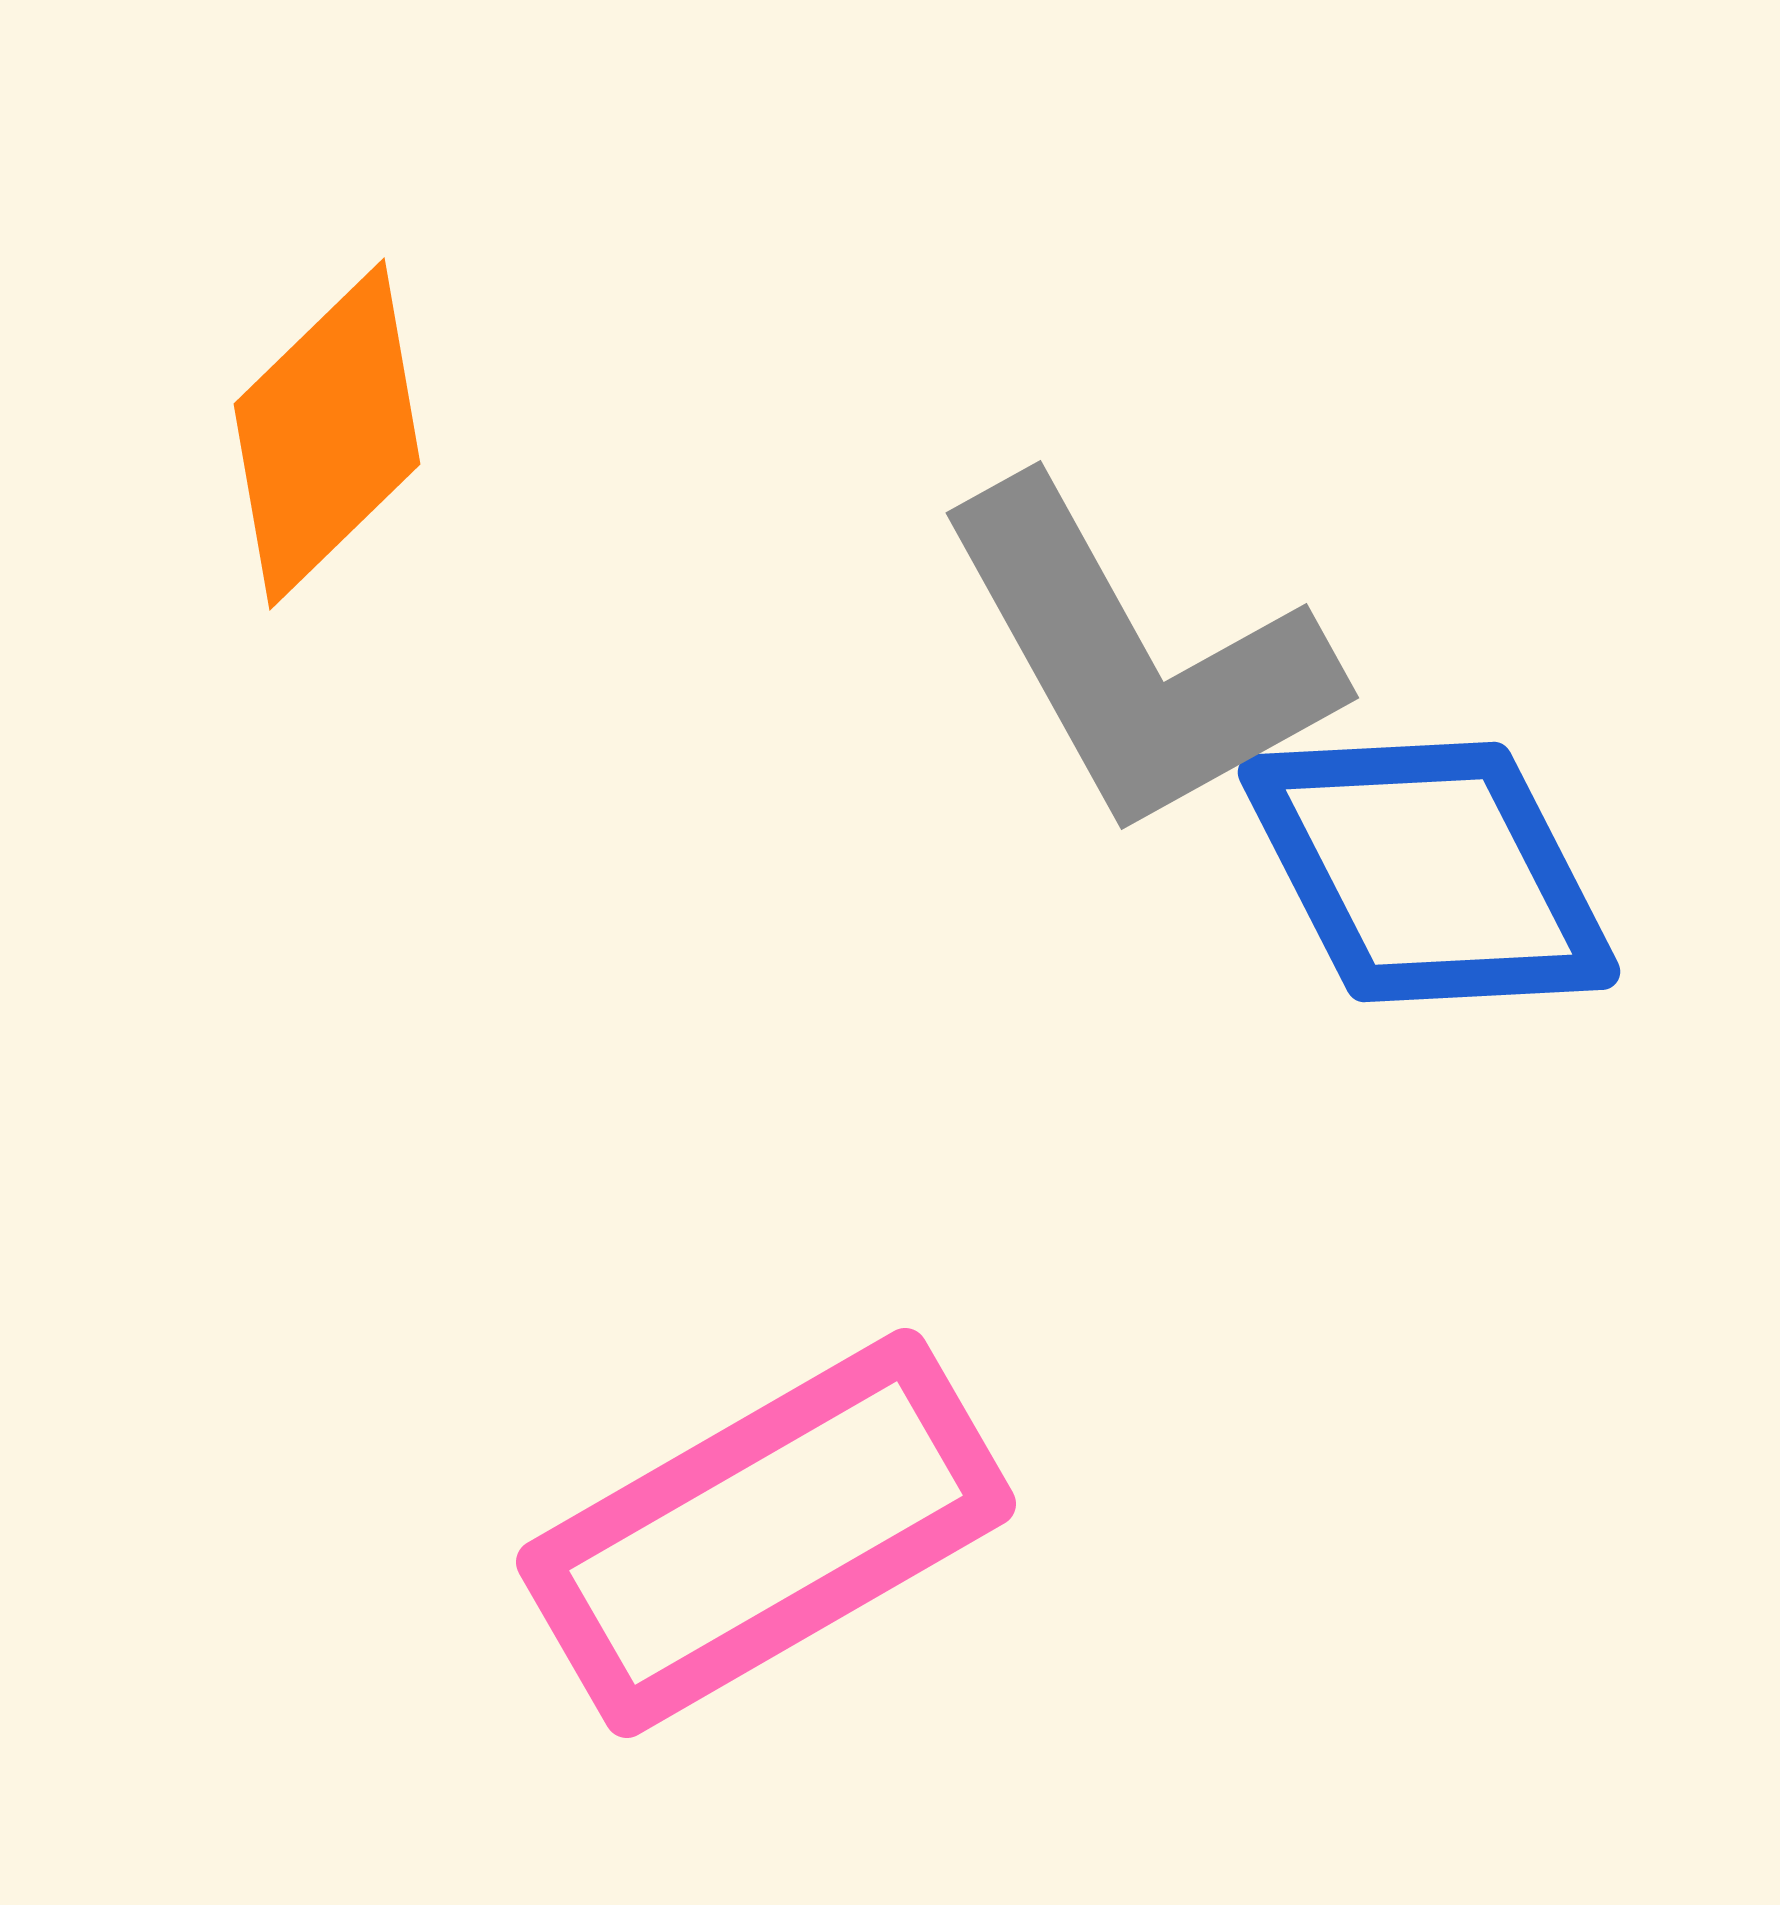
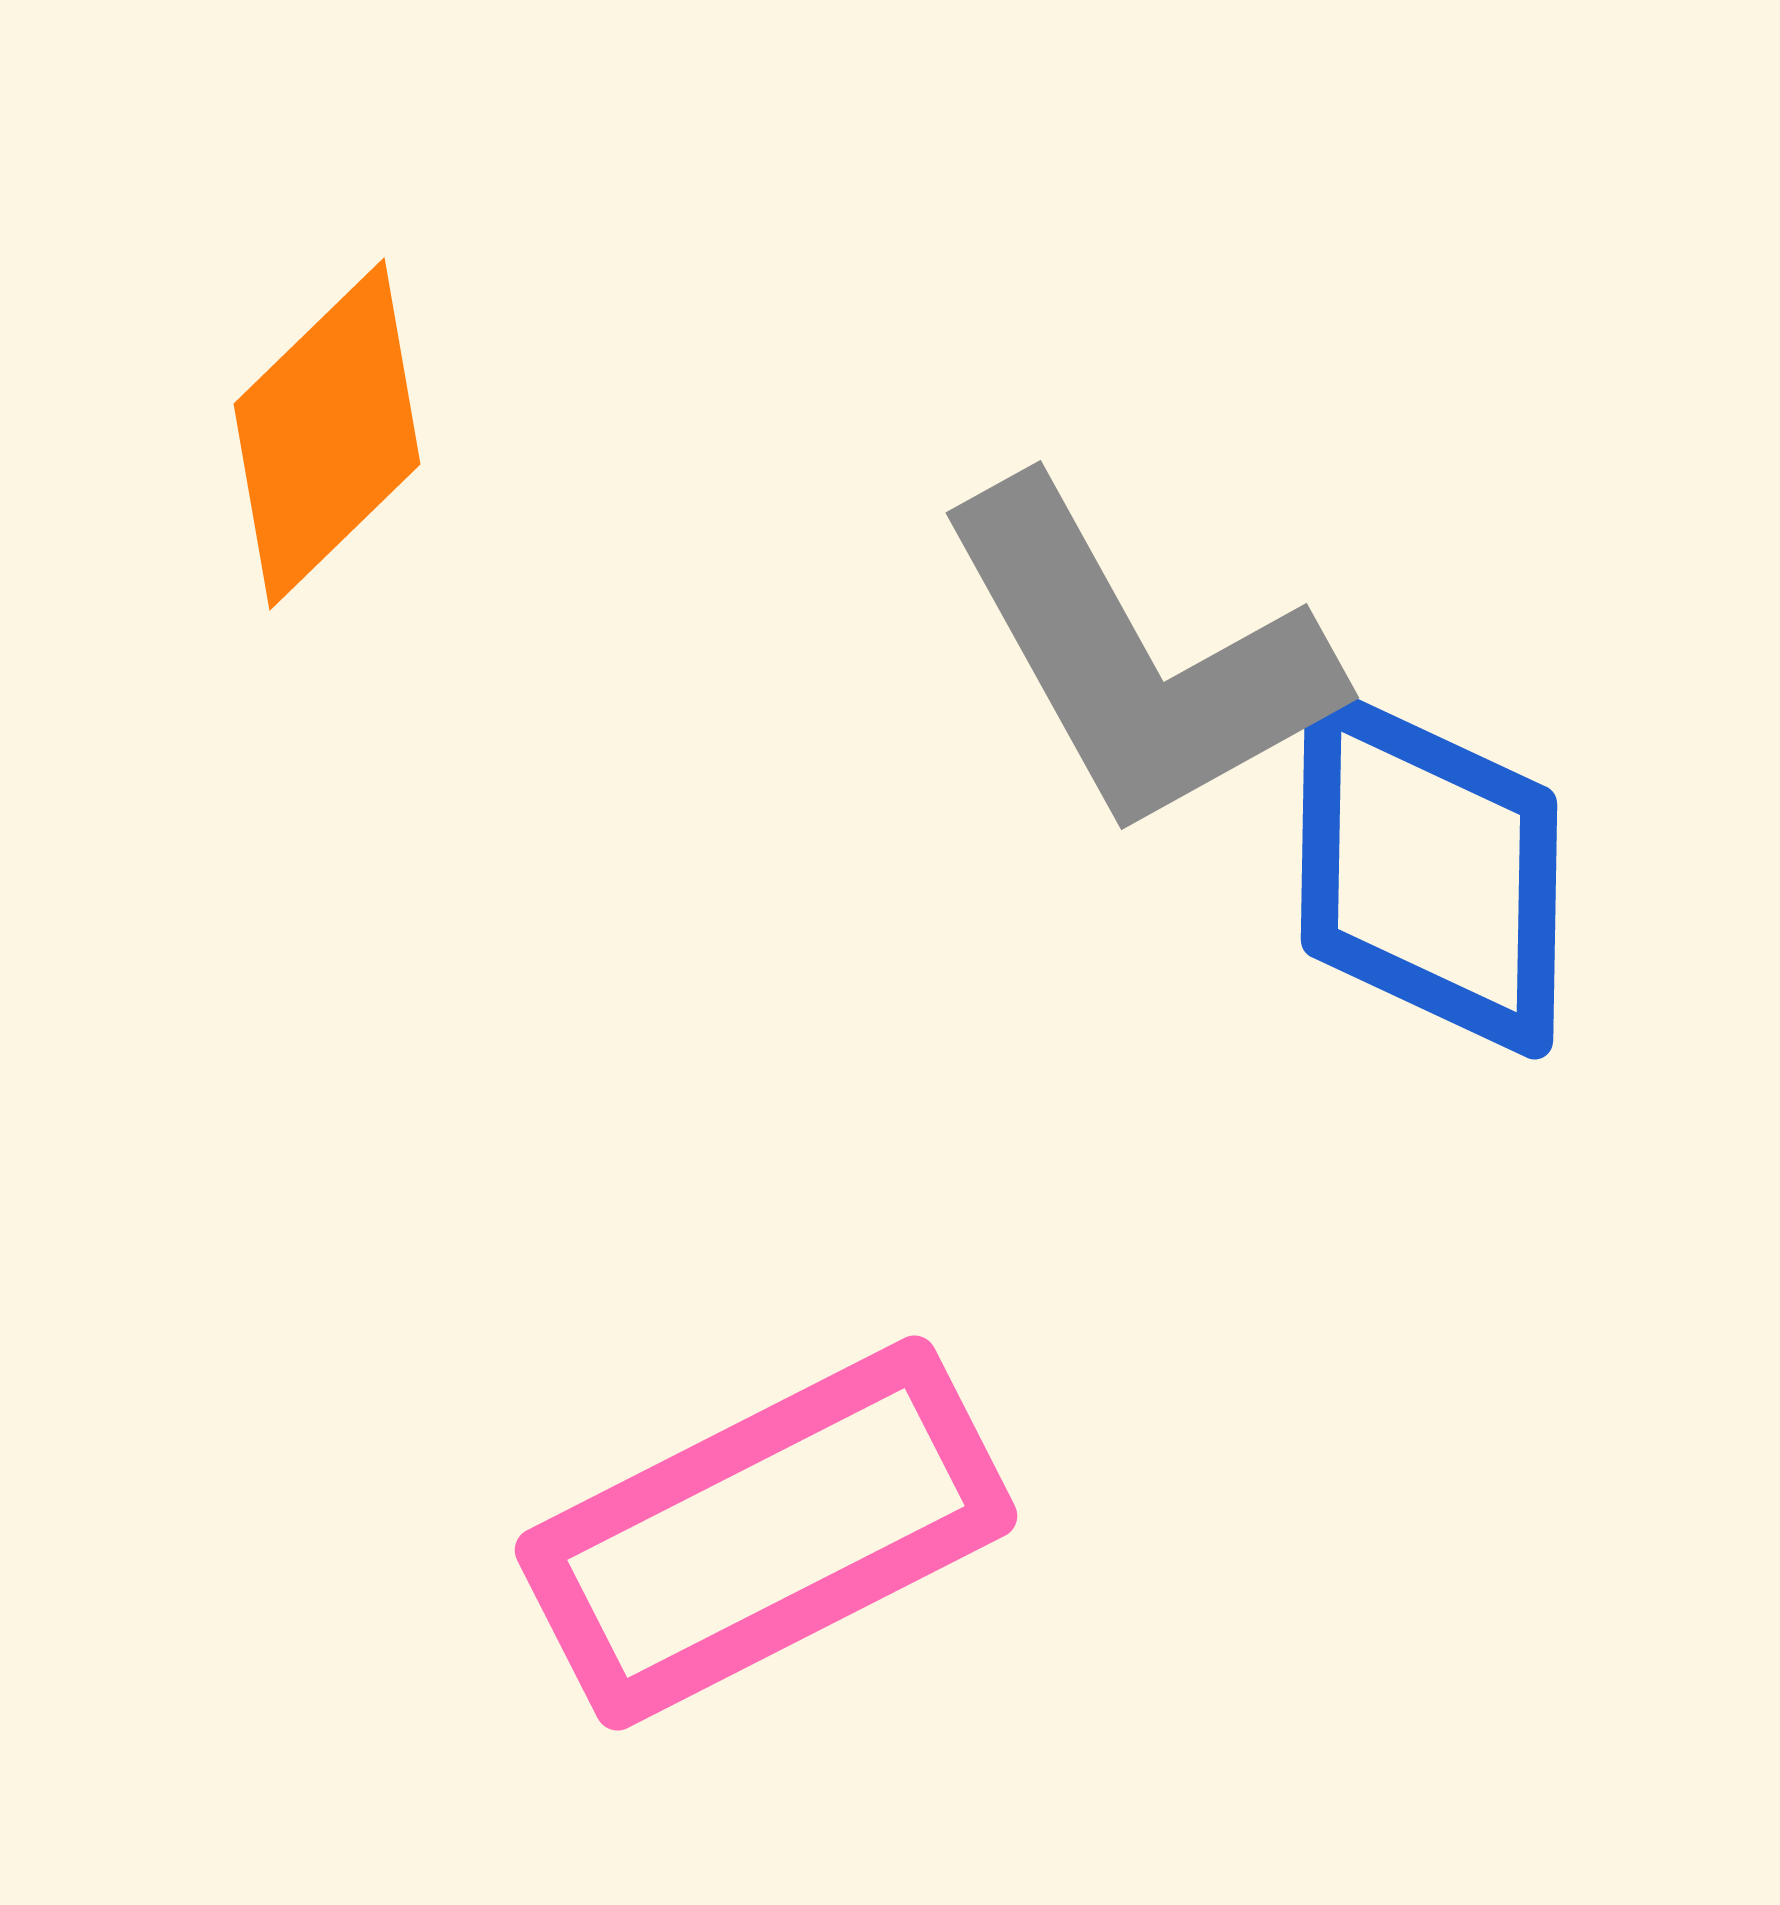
blue diamond: rotated 28 degrees clockwise
pink rectangle: rotated 3 degrees clockwise
